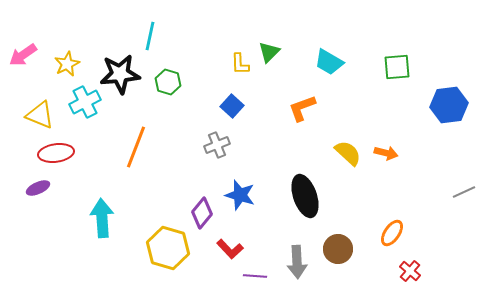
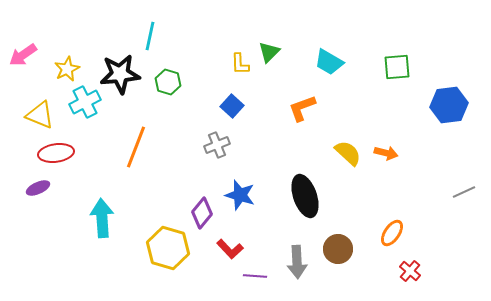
yellow star: moved 5 px down
